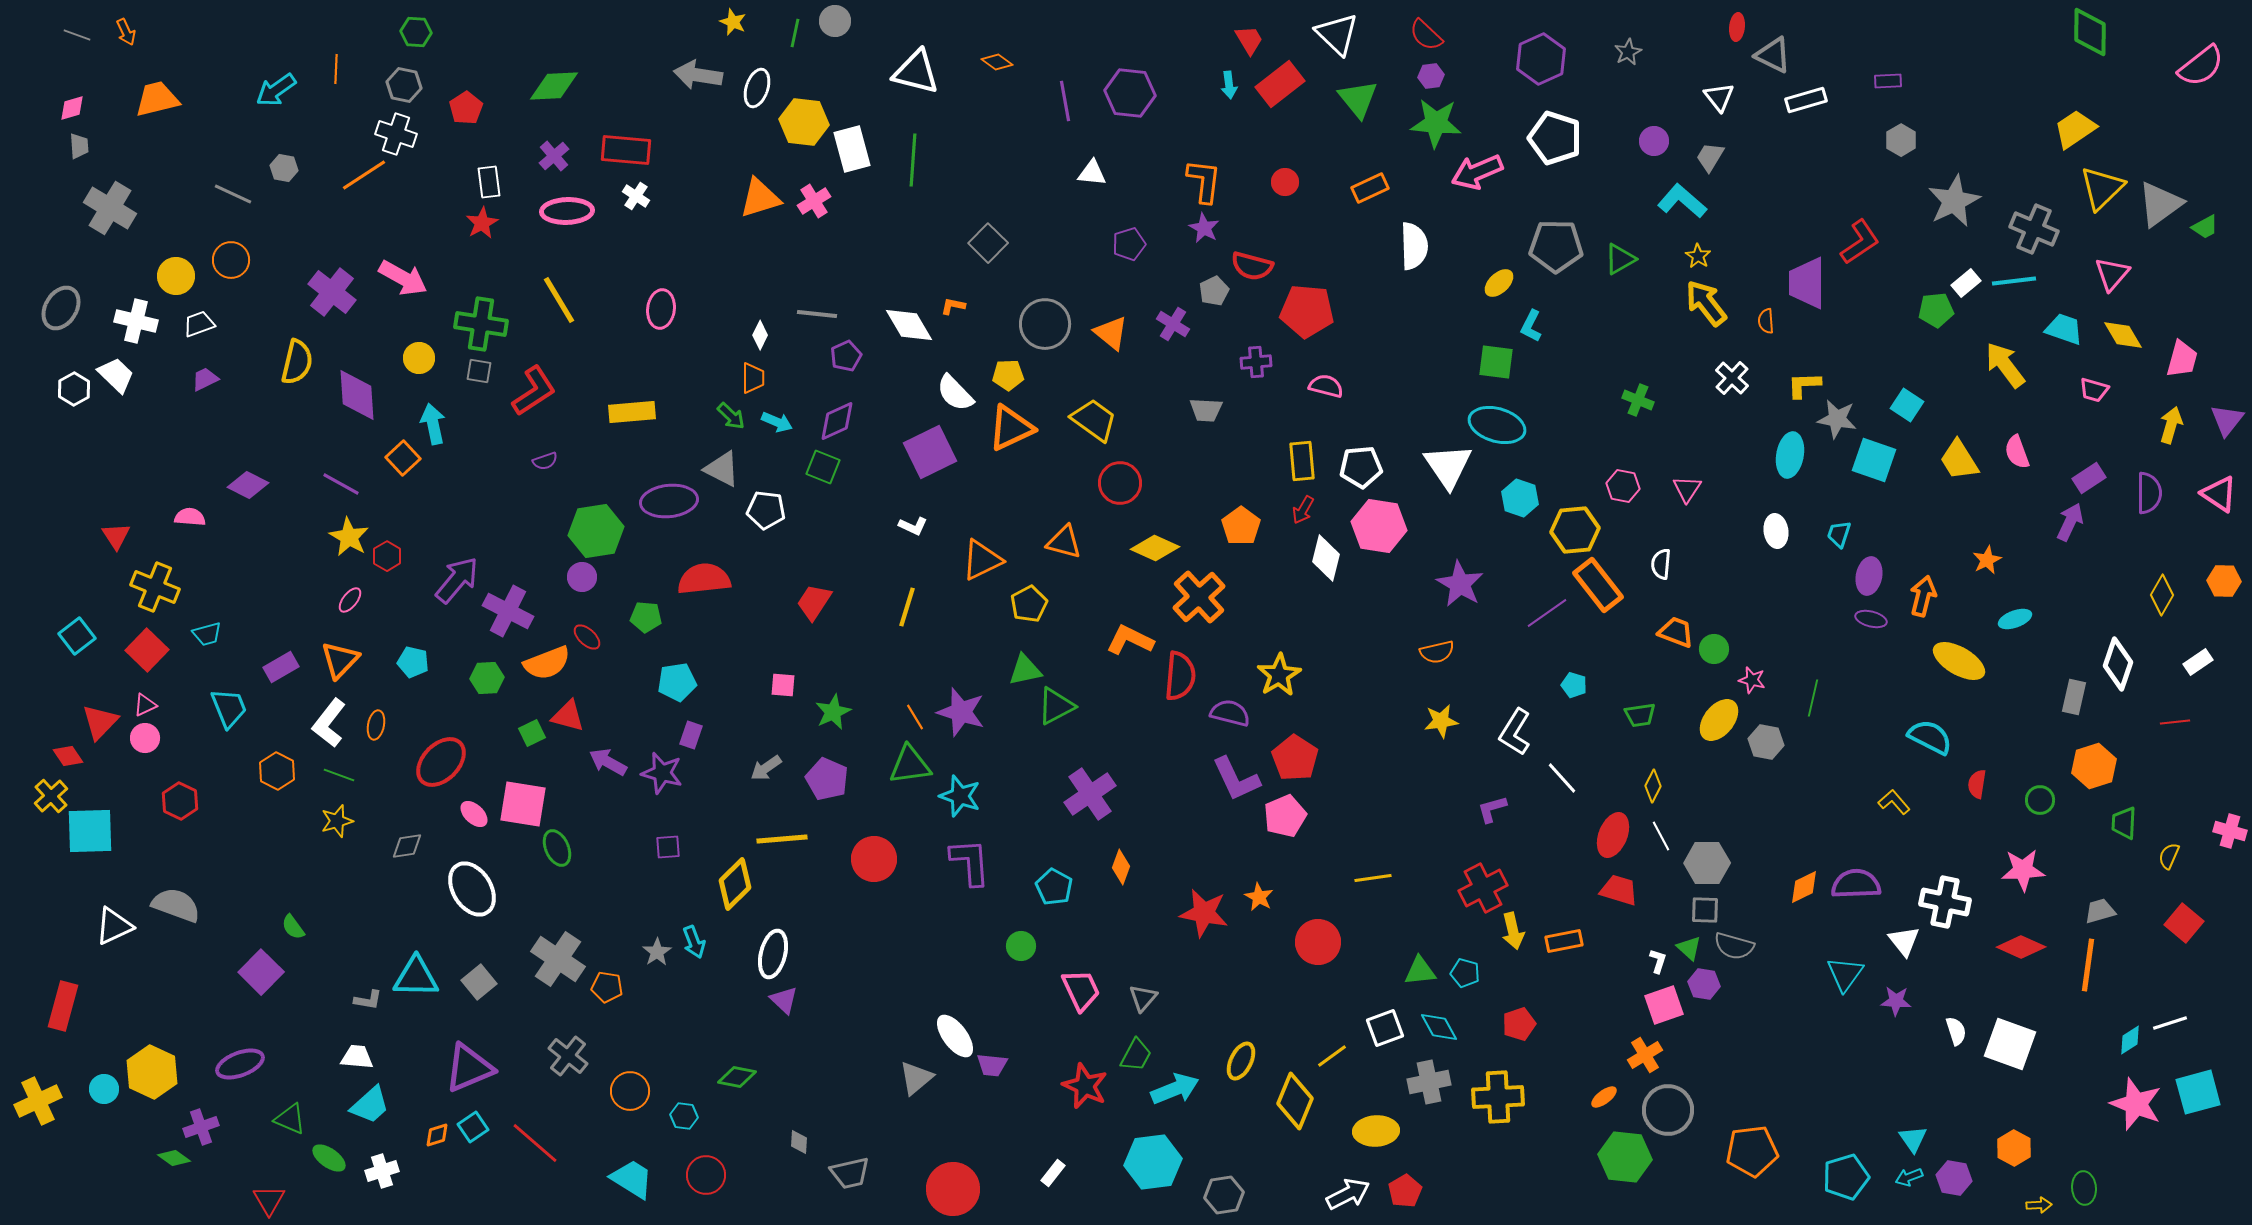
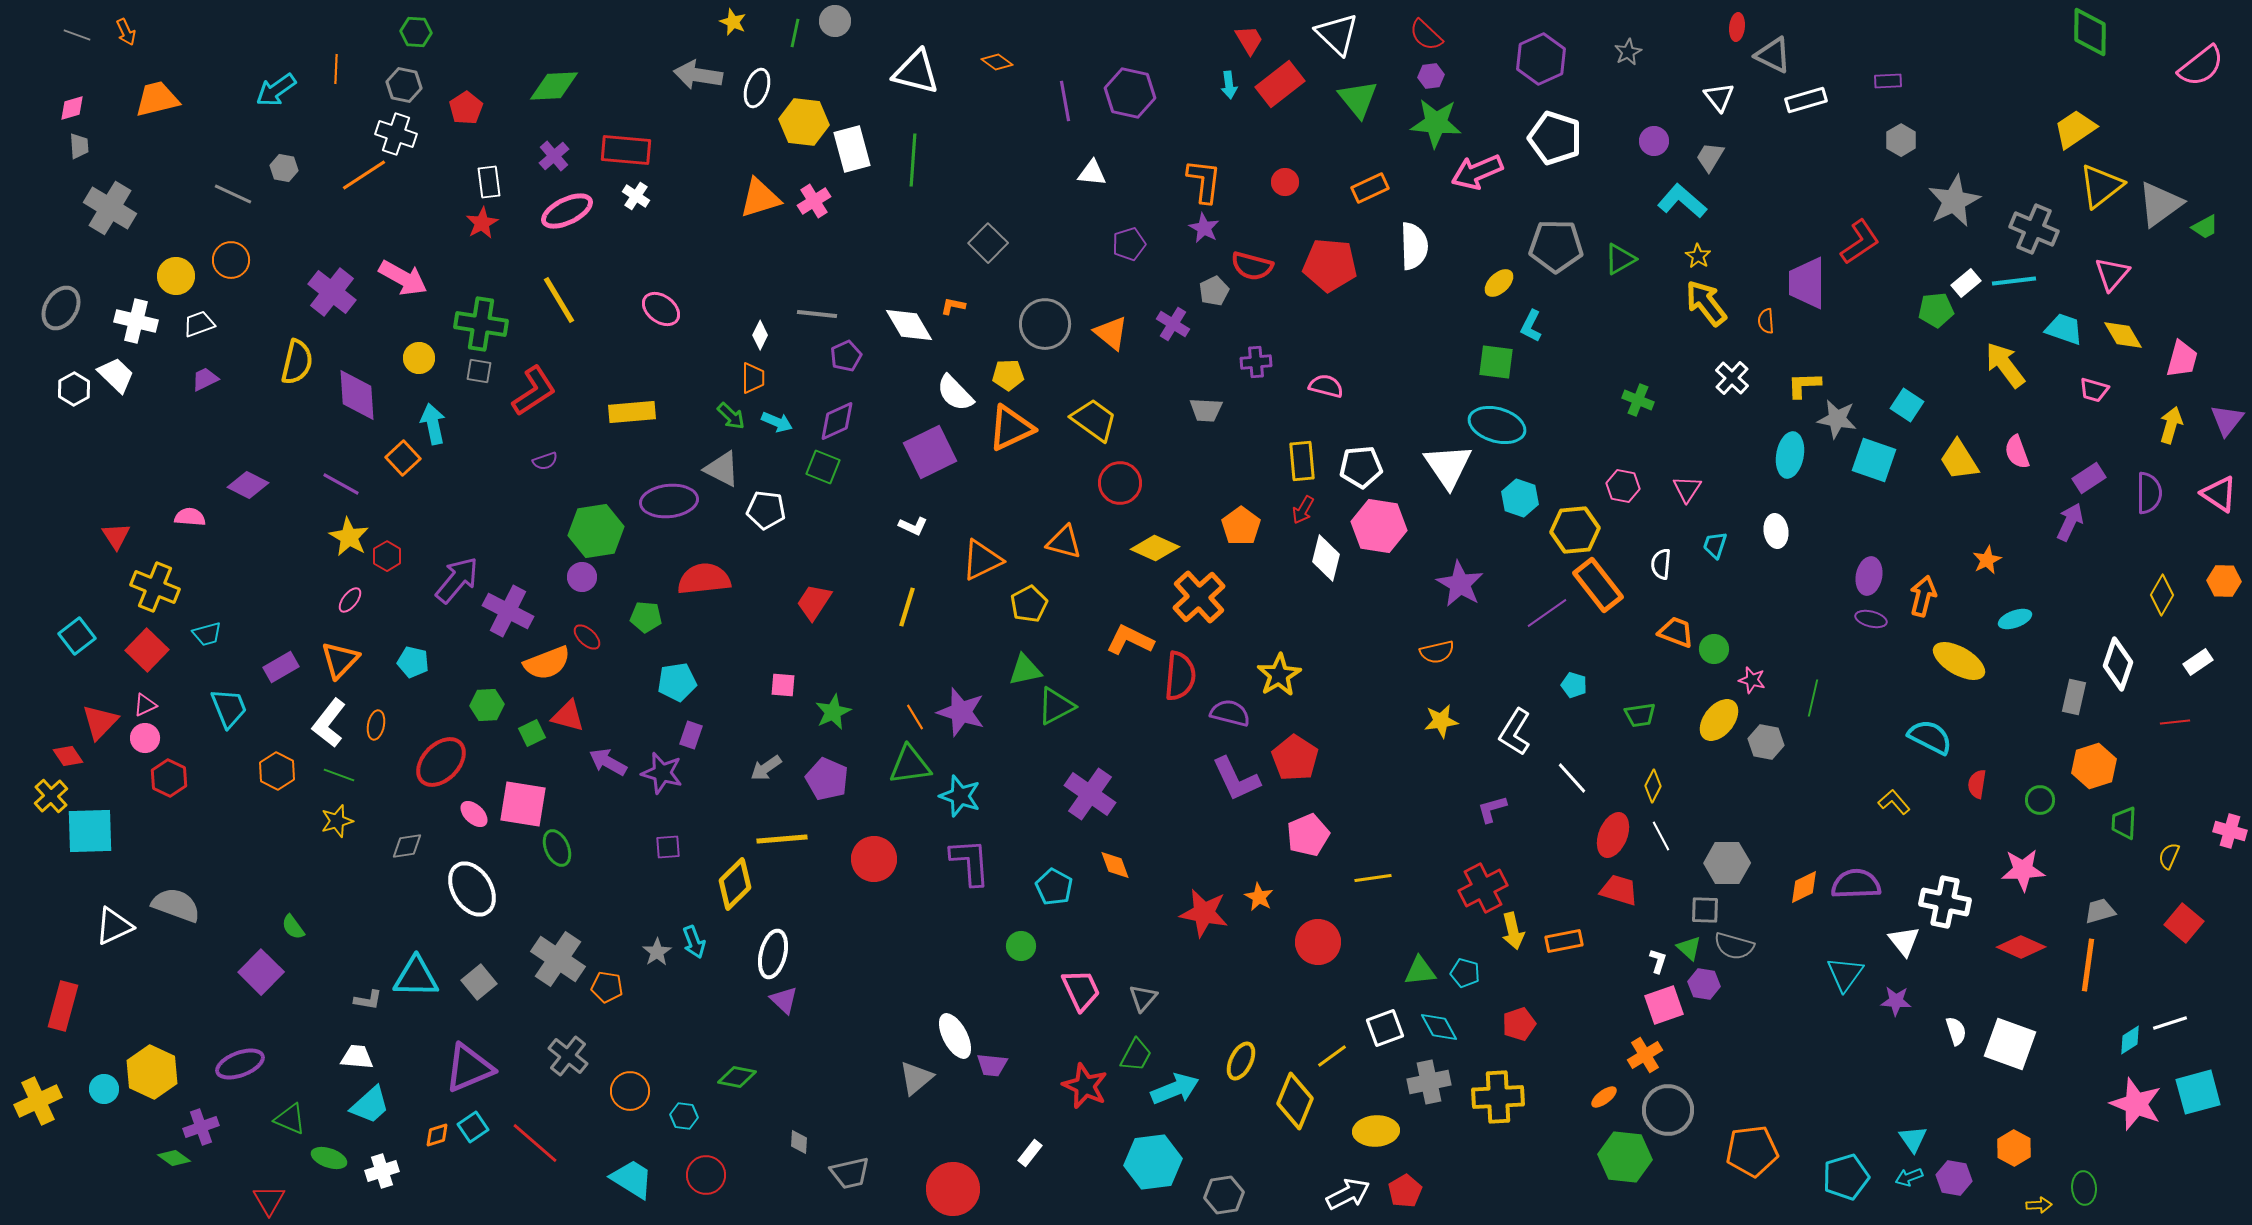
purple hexagon at (1130, 93): rotated 6 degrees clockwise
yellow triangle at (2102, 188): moved 1 px left, 2 px up; rotated 6 degrees clockwise
pink ellipse at (567, 211): rotated 24 degrees counterclockwise
pink ellipse at (661, 309): rotated 60 degrees counterclockwise
red pentagon at (1307, 311): moved 23 px right, 46 px up
cyan trapezoid at (1839, 534): moved 124 px left, 11 px down
green hexagon at (487, 678): moved 27 px down
white line at (1562, 778): moved 10 px right
purple cross at (1090, 794): rotated 21 degrees counterclockwise
red hexagon at (180, 801): moved 11 px left, 23 px up
pink pentagon at (1285, 816): moved 23 px right, 19 px down
gray hexagon at (1707, 863): moved 20 px right
orange diamond at (1121, 867): moved 6 px left, 2 px up; rotated 40 degrees counterclockwise
white ellipse at (955, 1036): rotated 9 degrees clockwise
green ellipse at (329, 1158): rotated 16 degrees counterclockwise
white rectangle at (1053, 1173): moved 23 px left, 20 px up
